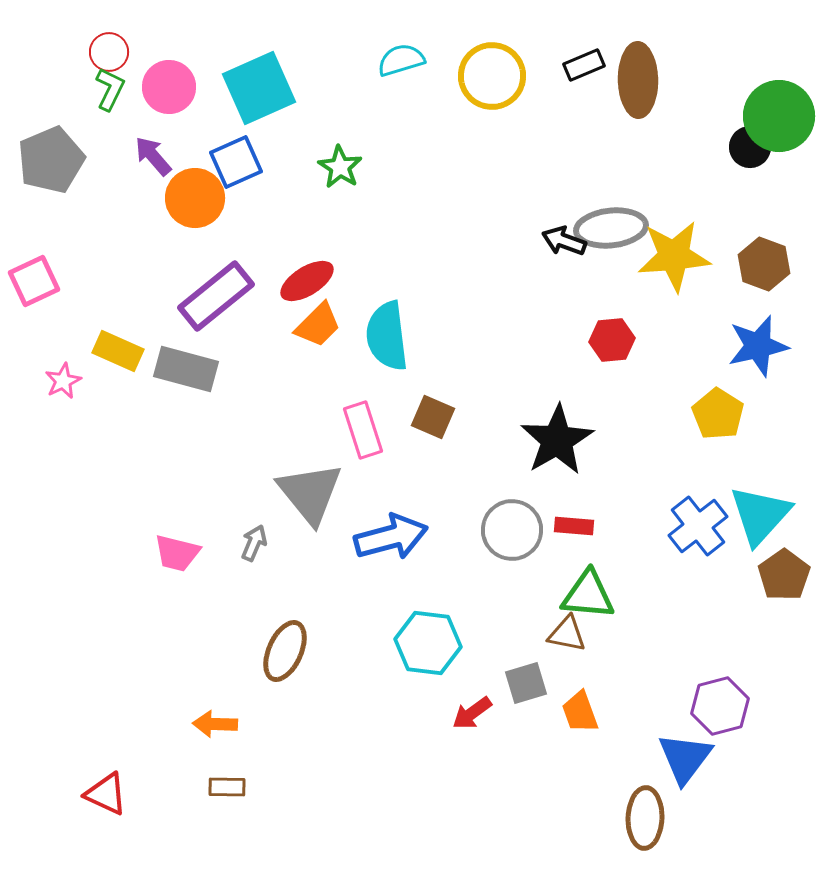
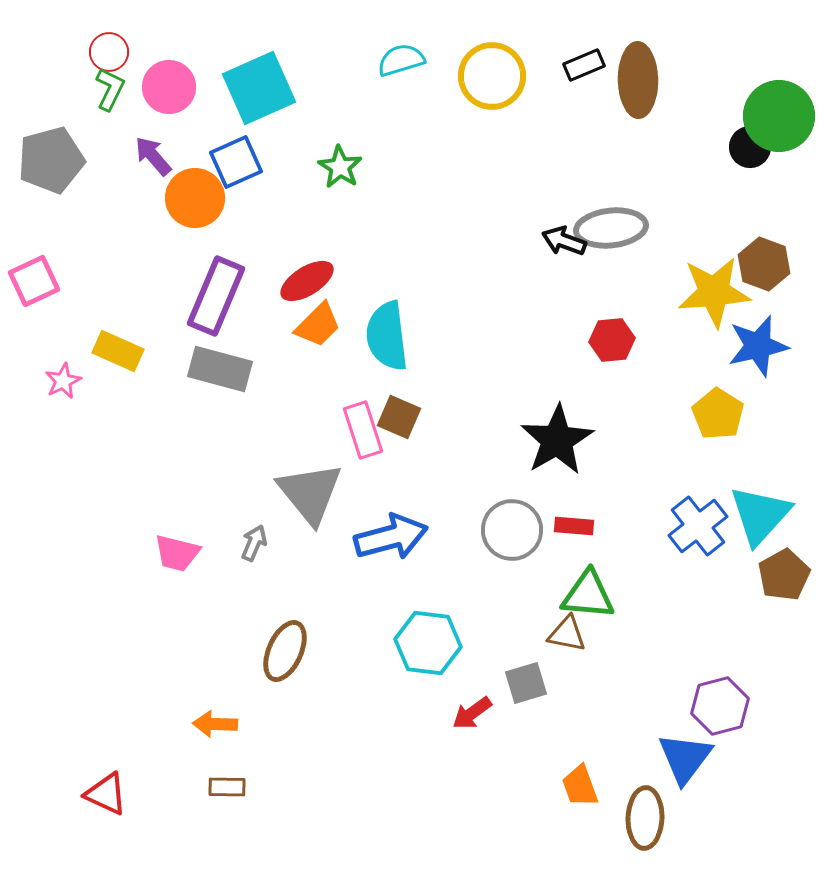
gray pentagon at (51, 160): rotated 8 degrees clockwise
yellow star at (674, 256): moved 40 px right, 36 px down
purple rectangle at (216, 296): rotated 28 degrees counterclockwise
gray rectangle at (186, 369): moved 34 px right
brown square at (433, 417): moved 34 px left
brown pentagon at (784, 575): rotated 6 degrees clockwise
orange trapezoid at (580, 712): moved 74 px down
